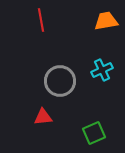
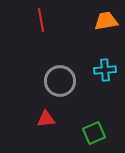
cyan cross: moved 3 px right; rotated 20 degrees clockwise
red triangle: moved 3 px right, 2 px down
